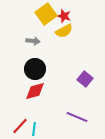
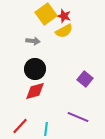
purple line: moved 1 px right
cyan line: moved 12 px right
